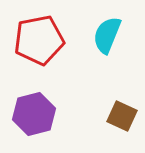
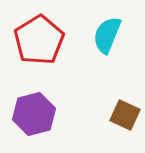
red pentagon: rotated 21 degrees counterclockwise
brown square: moved 3 px right, 1 px up
